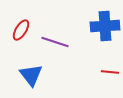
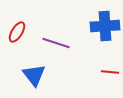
red ellipse: moved 4 px left, 2 px down
purple line: moved 1 px right, 1 px down
blue triangle: moved 3 px right
